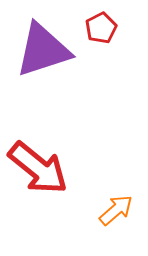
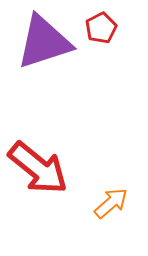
purple triangle: moved 1 px right, 8 px up
orange arrow: moved 5 px left, 7 px up
